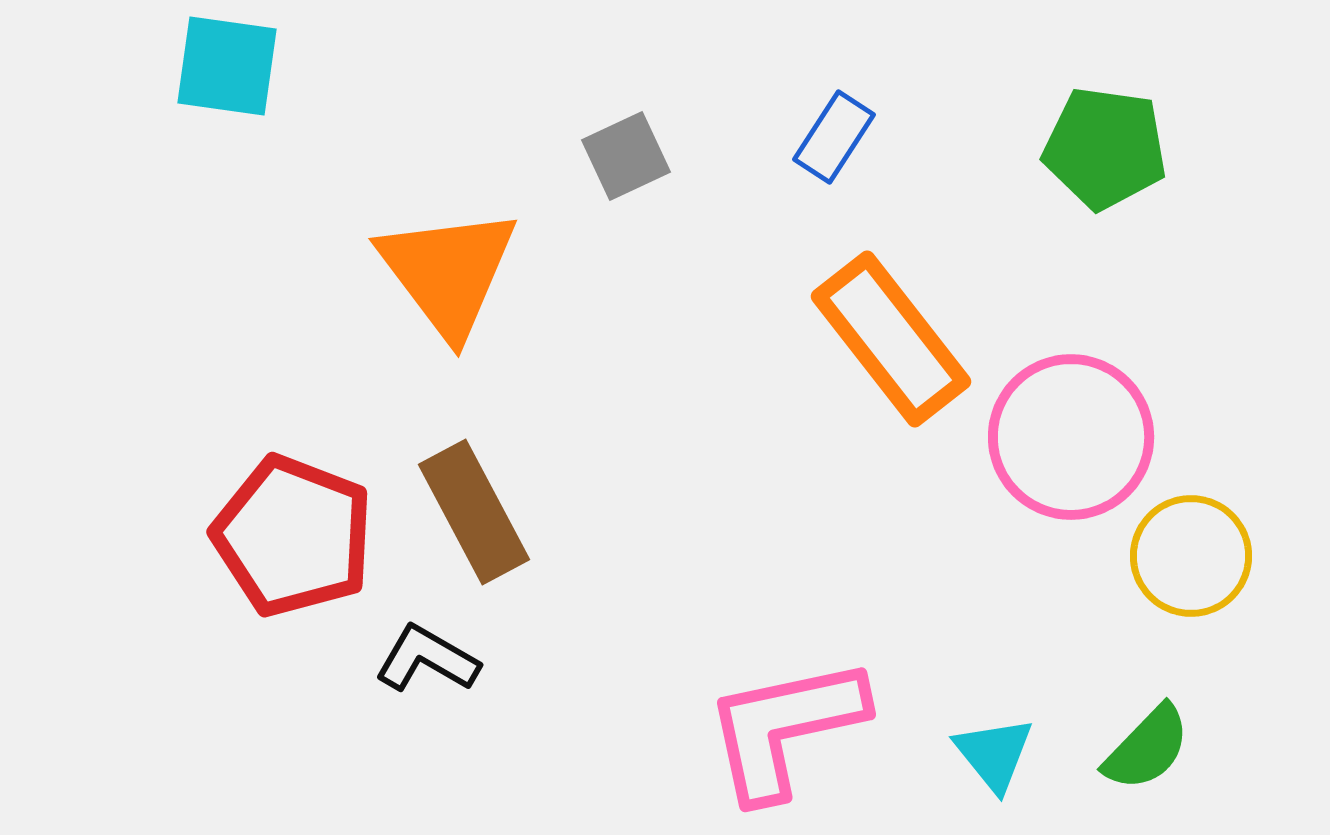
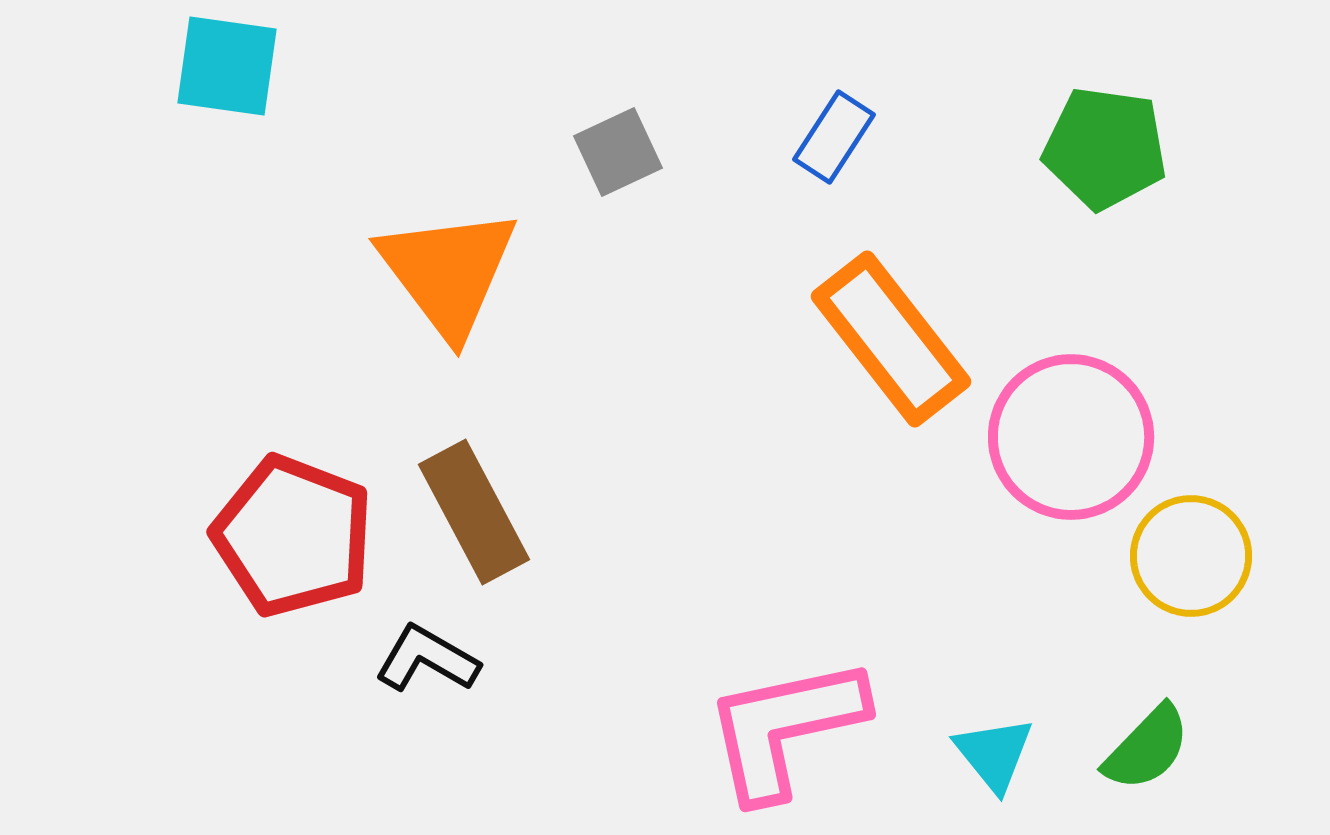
gray square: moved 8 px left, 4 px up
